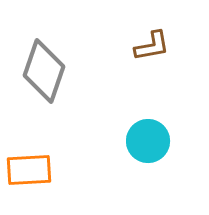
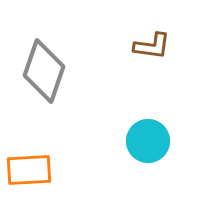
brown L-shape: rotated 18 degrees clockwise
